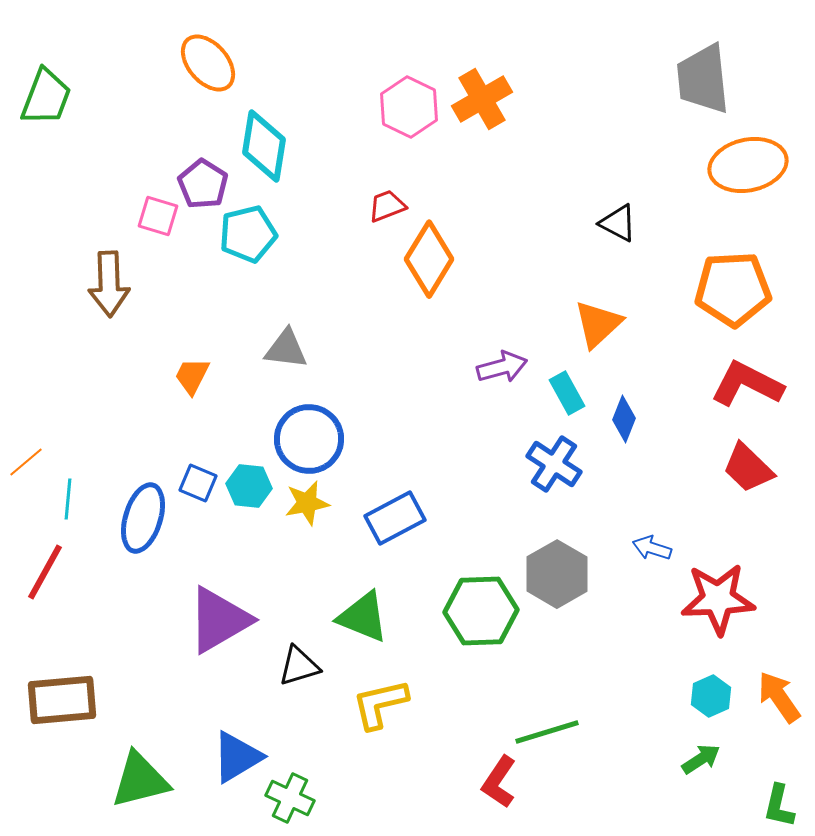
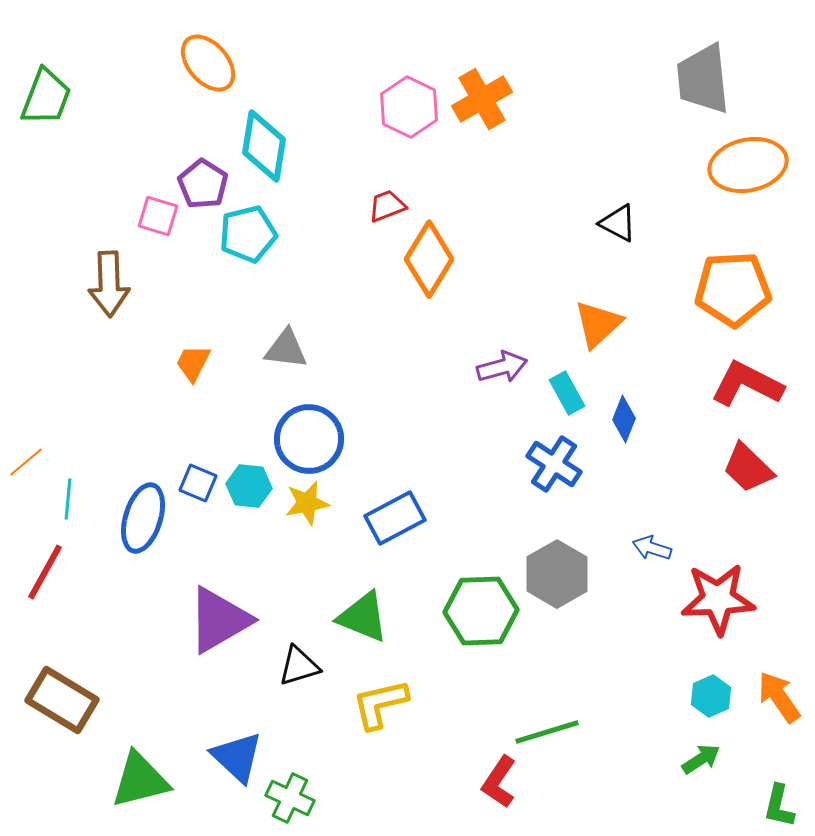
orange trapezoid at (192, 376): moved 1 px right, 13 px up
brown rectangle at (62, 700): rotated 36 degrees clockwise
blue triangle at (237, 757): rotated 46 degrees counterclockwise
